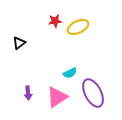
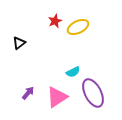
red star: rotated 16 degrees counterclockwise
cyan semicircle: moved 3 px right, 1 px up
purple arrow: rotated 136 degrees counterclockwise
